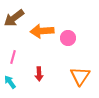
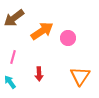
orange arrow: rotated 150 degrees clockwise
